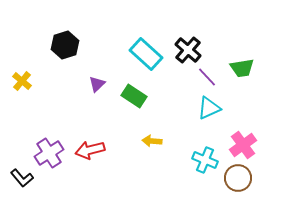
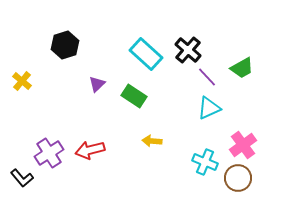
green trapezoid: rotated 20 degrees counterclockwise
cyan cross: moved 2 px down
